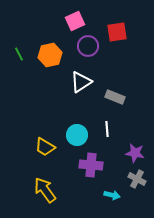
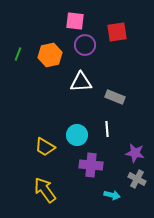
pink square: rotated 30 degrees clockwise
purple circle: moved 3 px left, 1 px up
green line: moved 1 px left; rotated 48 degrees clockwise
white triangle: rotated 30 degrees clockwise
